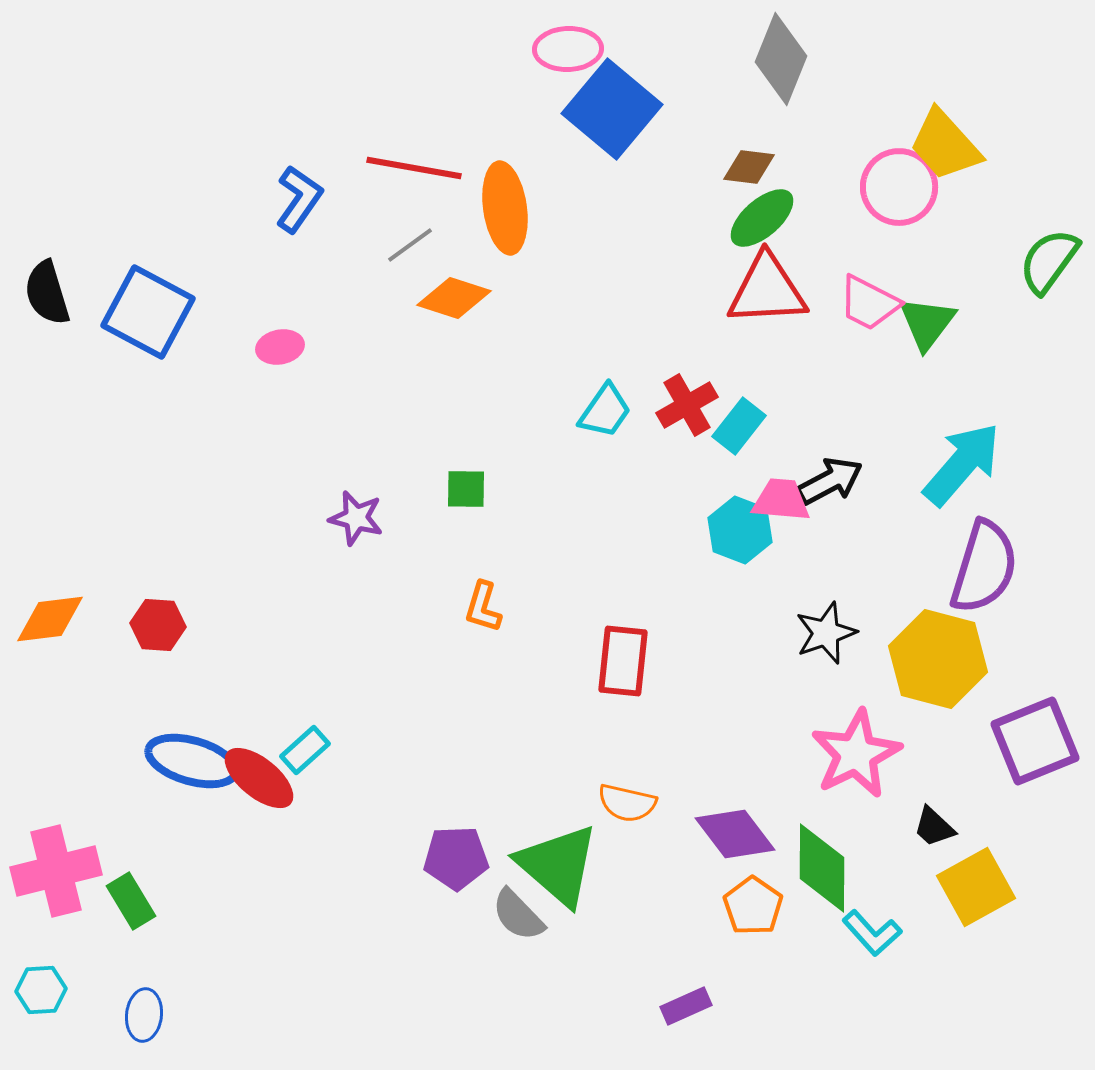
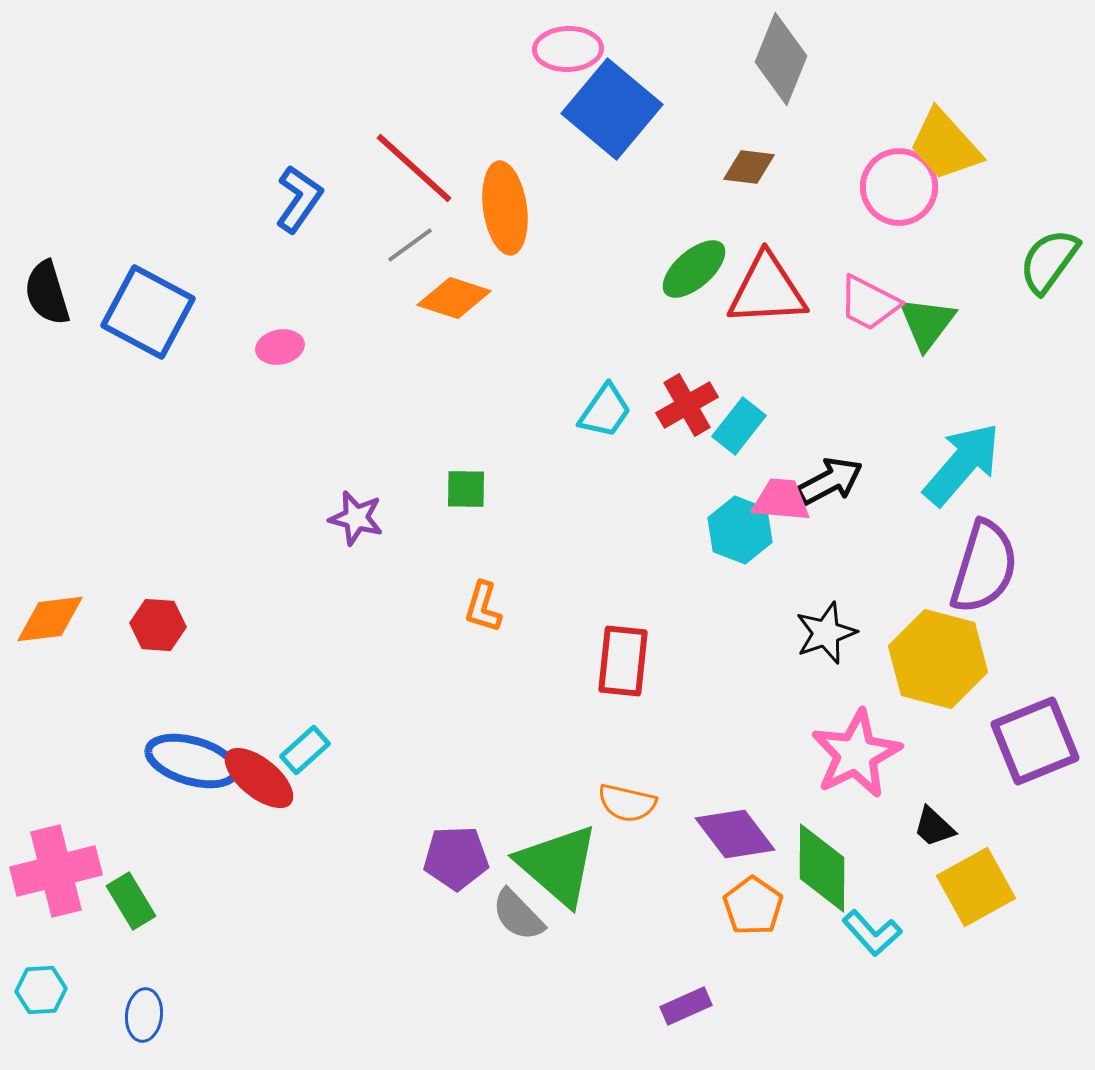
red line at (414, 168): rotated 32 degrees clockwise
green ellipse at (762, 218): moved 68 px left, 51 px down
